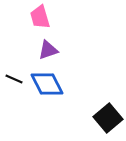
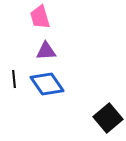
purple triangle: moved 2 px left, 1 px down; rotated 15 degrees clockwise
black line: rotated 60 degrees clockwise
blue diamond: rotated 8 degrees counterclockwise
